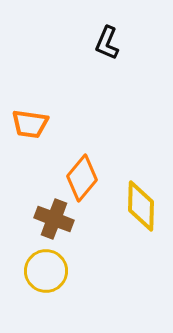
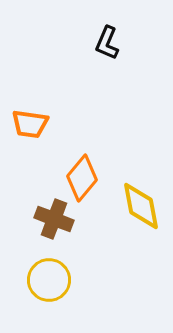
yellow diamond: rotated 12 degrees counterclockwise
yellow circle: moved 3 px right, 9 px down
